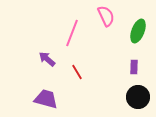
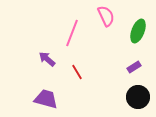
purple rectangle: rotated 56 degrees clockwise
